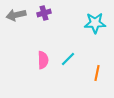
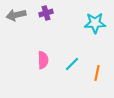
purple cross: moved 2 px right
cyan line: moved 4 px right, 5 px down
